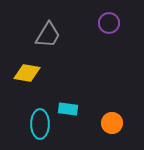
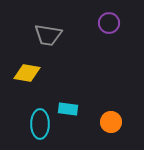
gray trapezoid: rotated 68 degrees clockwise
orange circle: moved 1 px left, 1 px up
